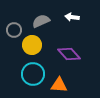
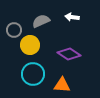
yellow circle: moved 2 px left
purple diamond: rotated 15 degrees counterclockwise
orange triangle: moved 3 px right
